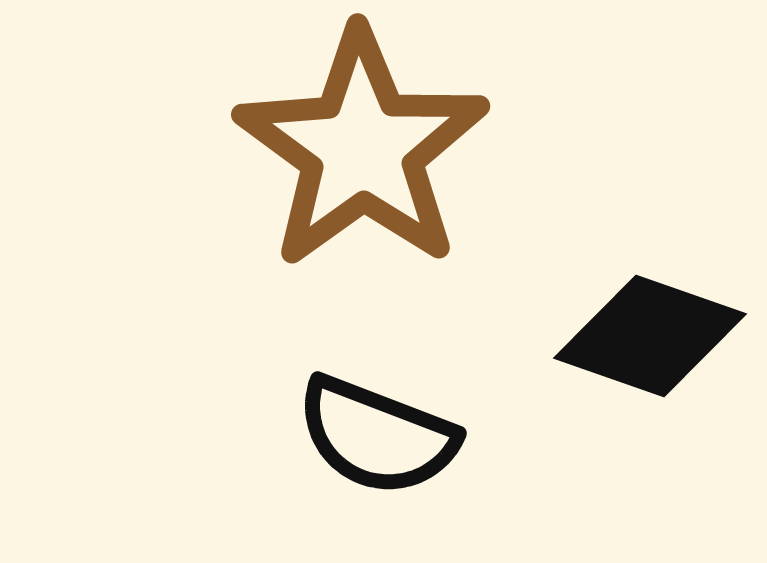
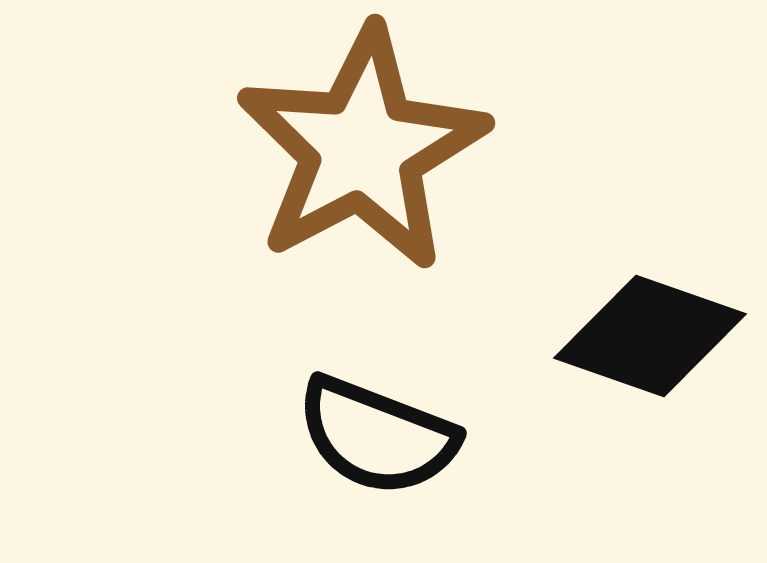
brown star: rotated 8 degrees clockwise
